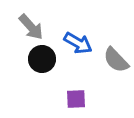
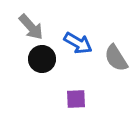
gray semicircle: moved 2 px up; rotated 12 degrees clockwise
